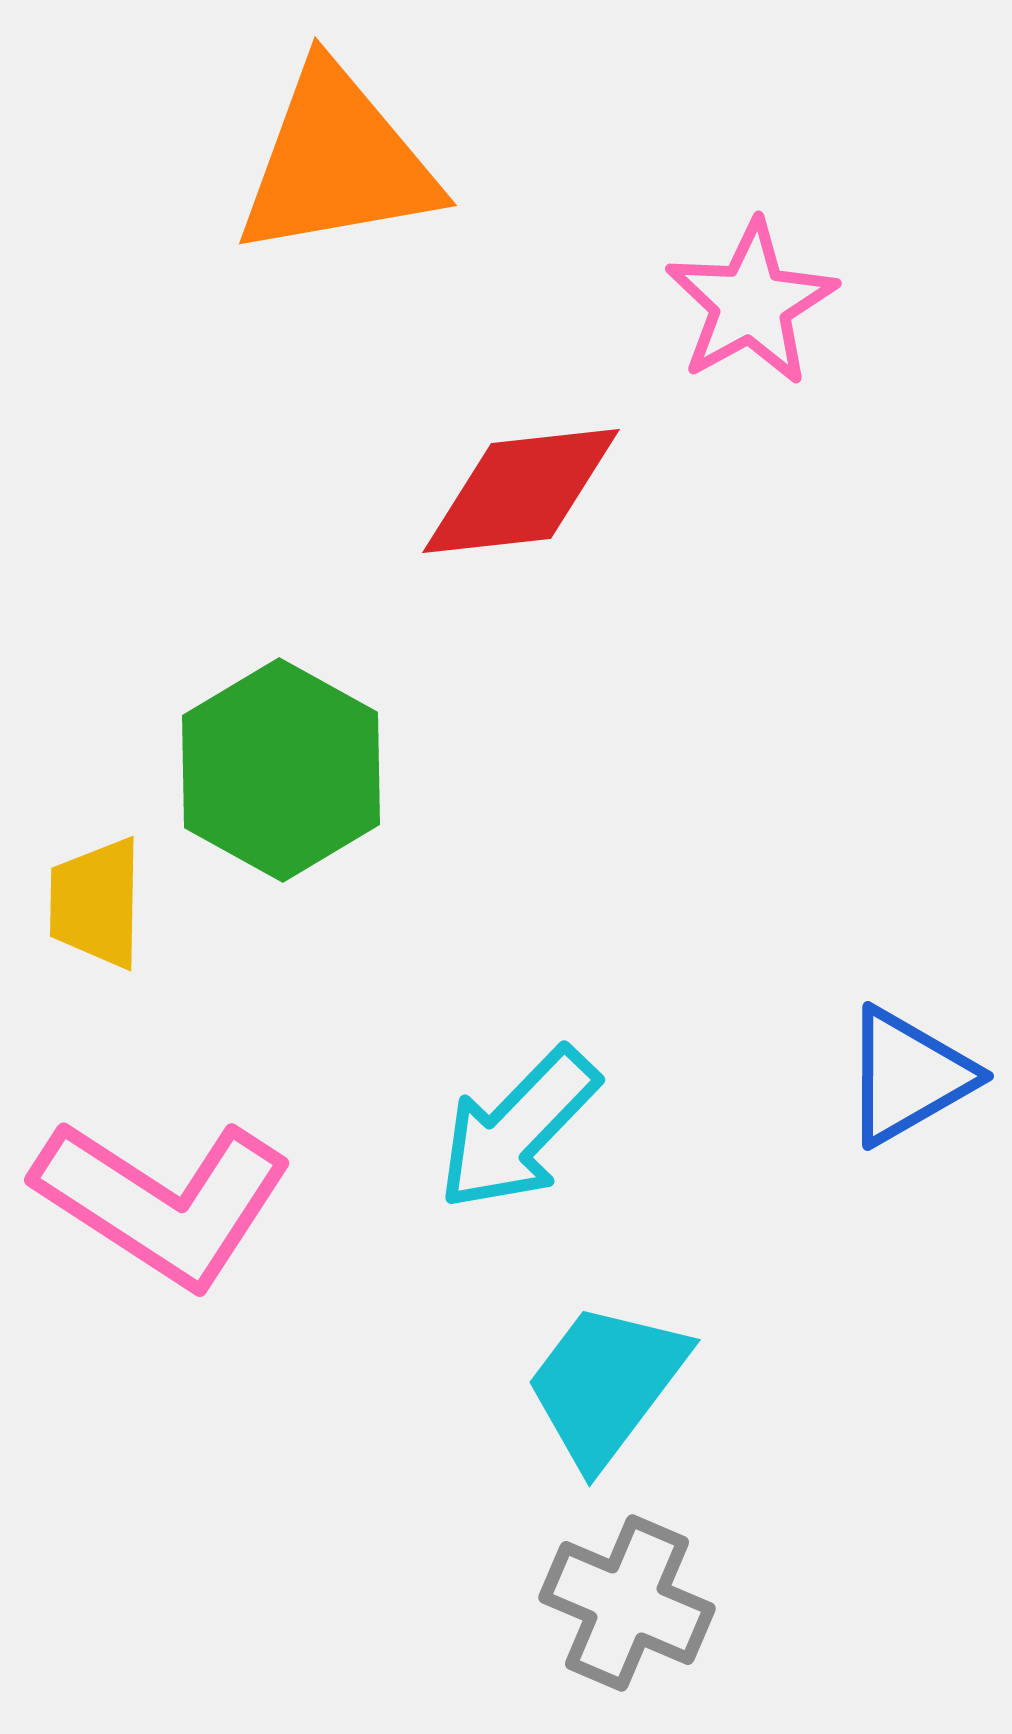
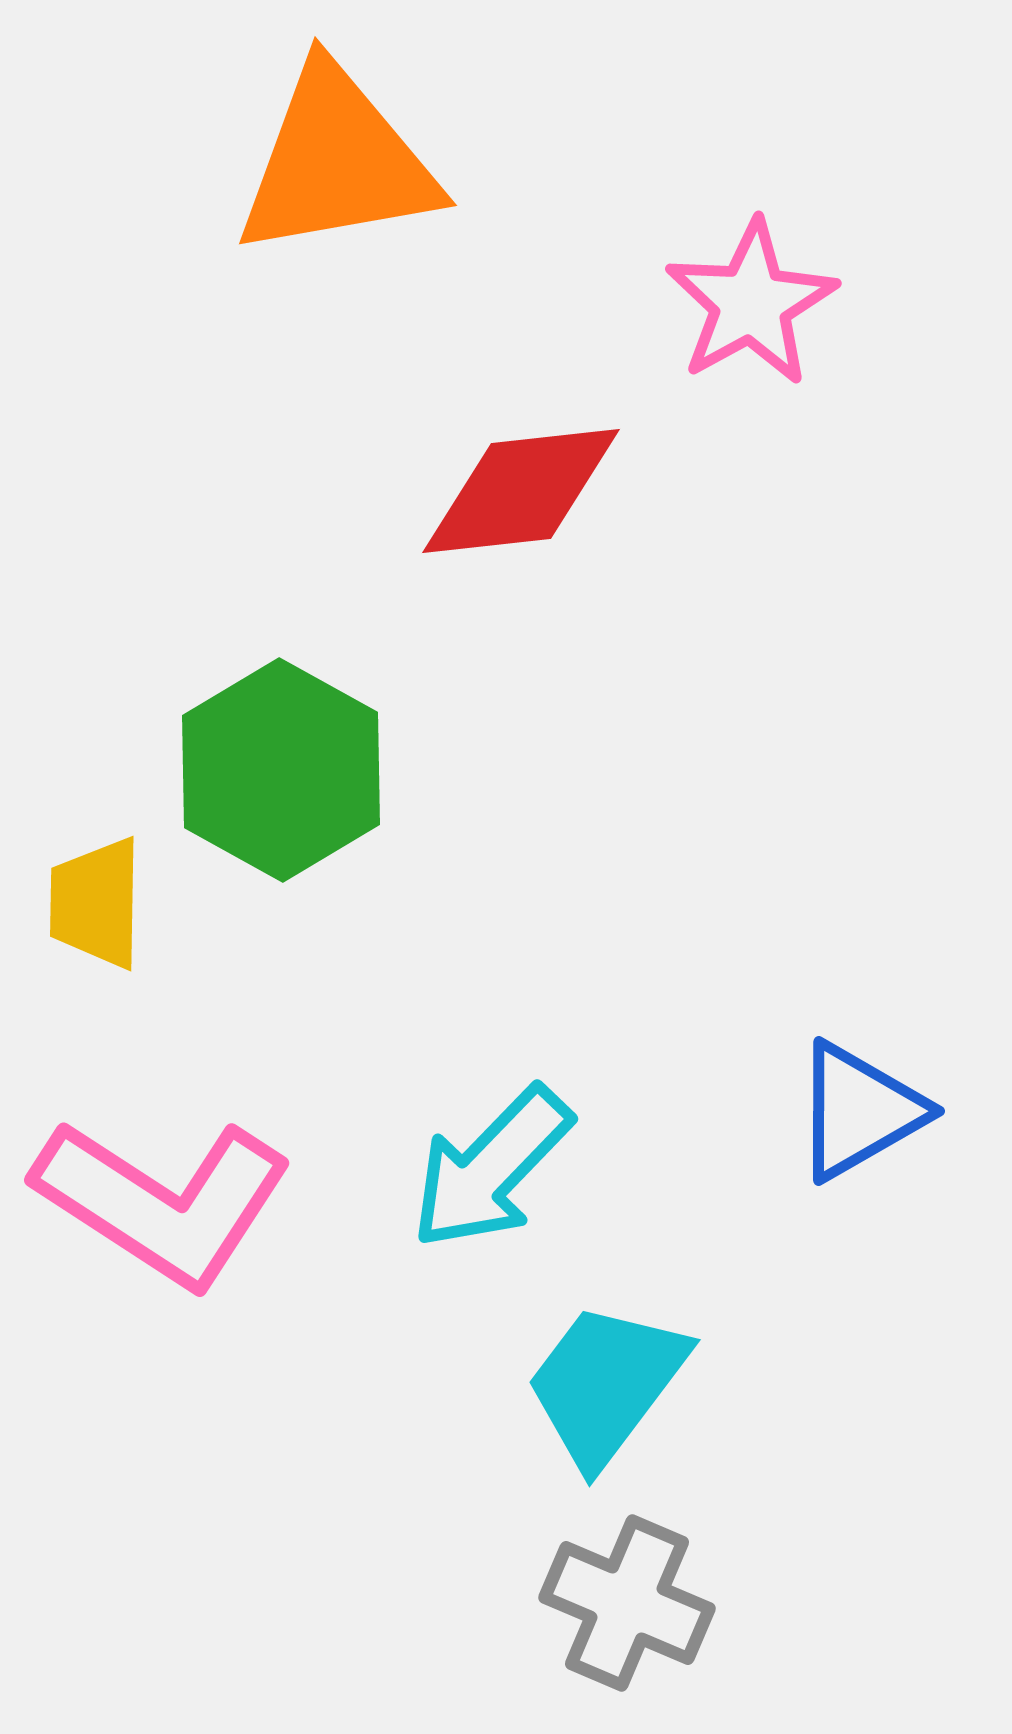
blue triangle: moved 49 px left, 35 px down
cyan arrow: moved 27 px left, 39 px down
